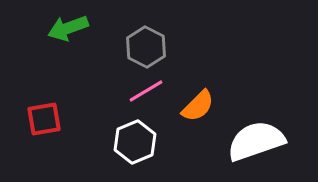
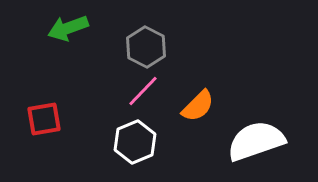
pink line: moved 3 px left; rotated 15 degrees counterclockwise
